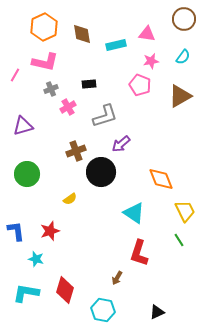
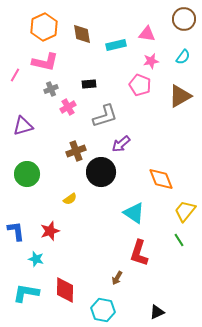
yellow trapezoid: rotated 115 degrees counterclockwise
red diamond: rotated 16 degrees counterclockwise
